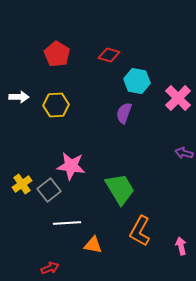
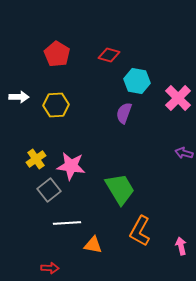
yellow cross: moved 14 px right, 25 px up
red arrow: rotated 24 degrees clockwise
